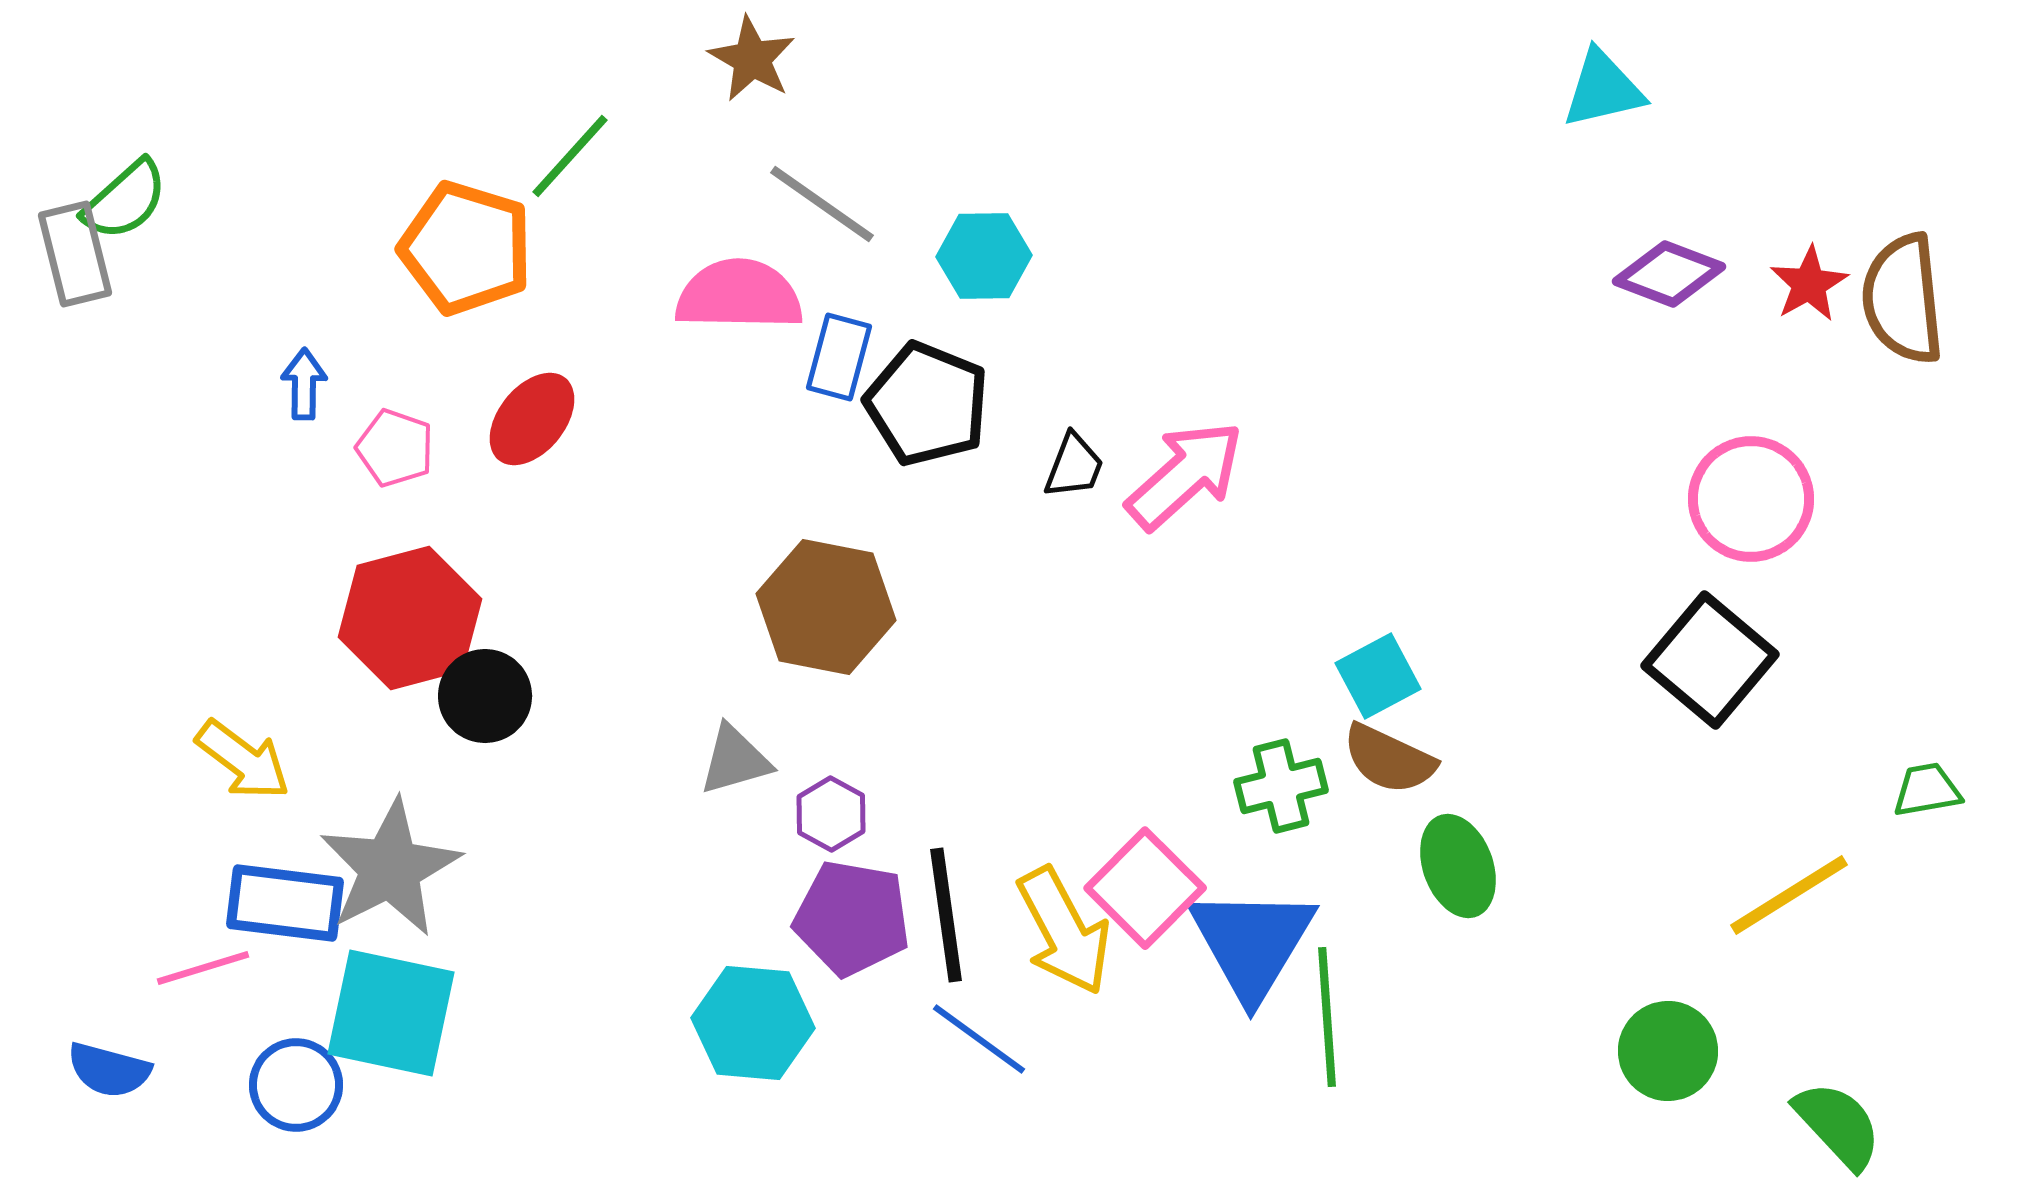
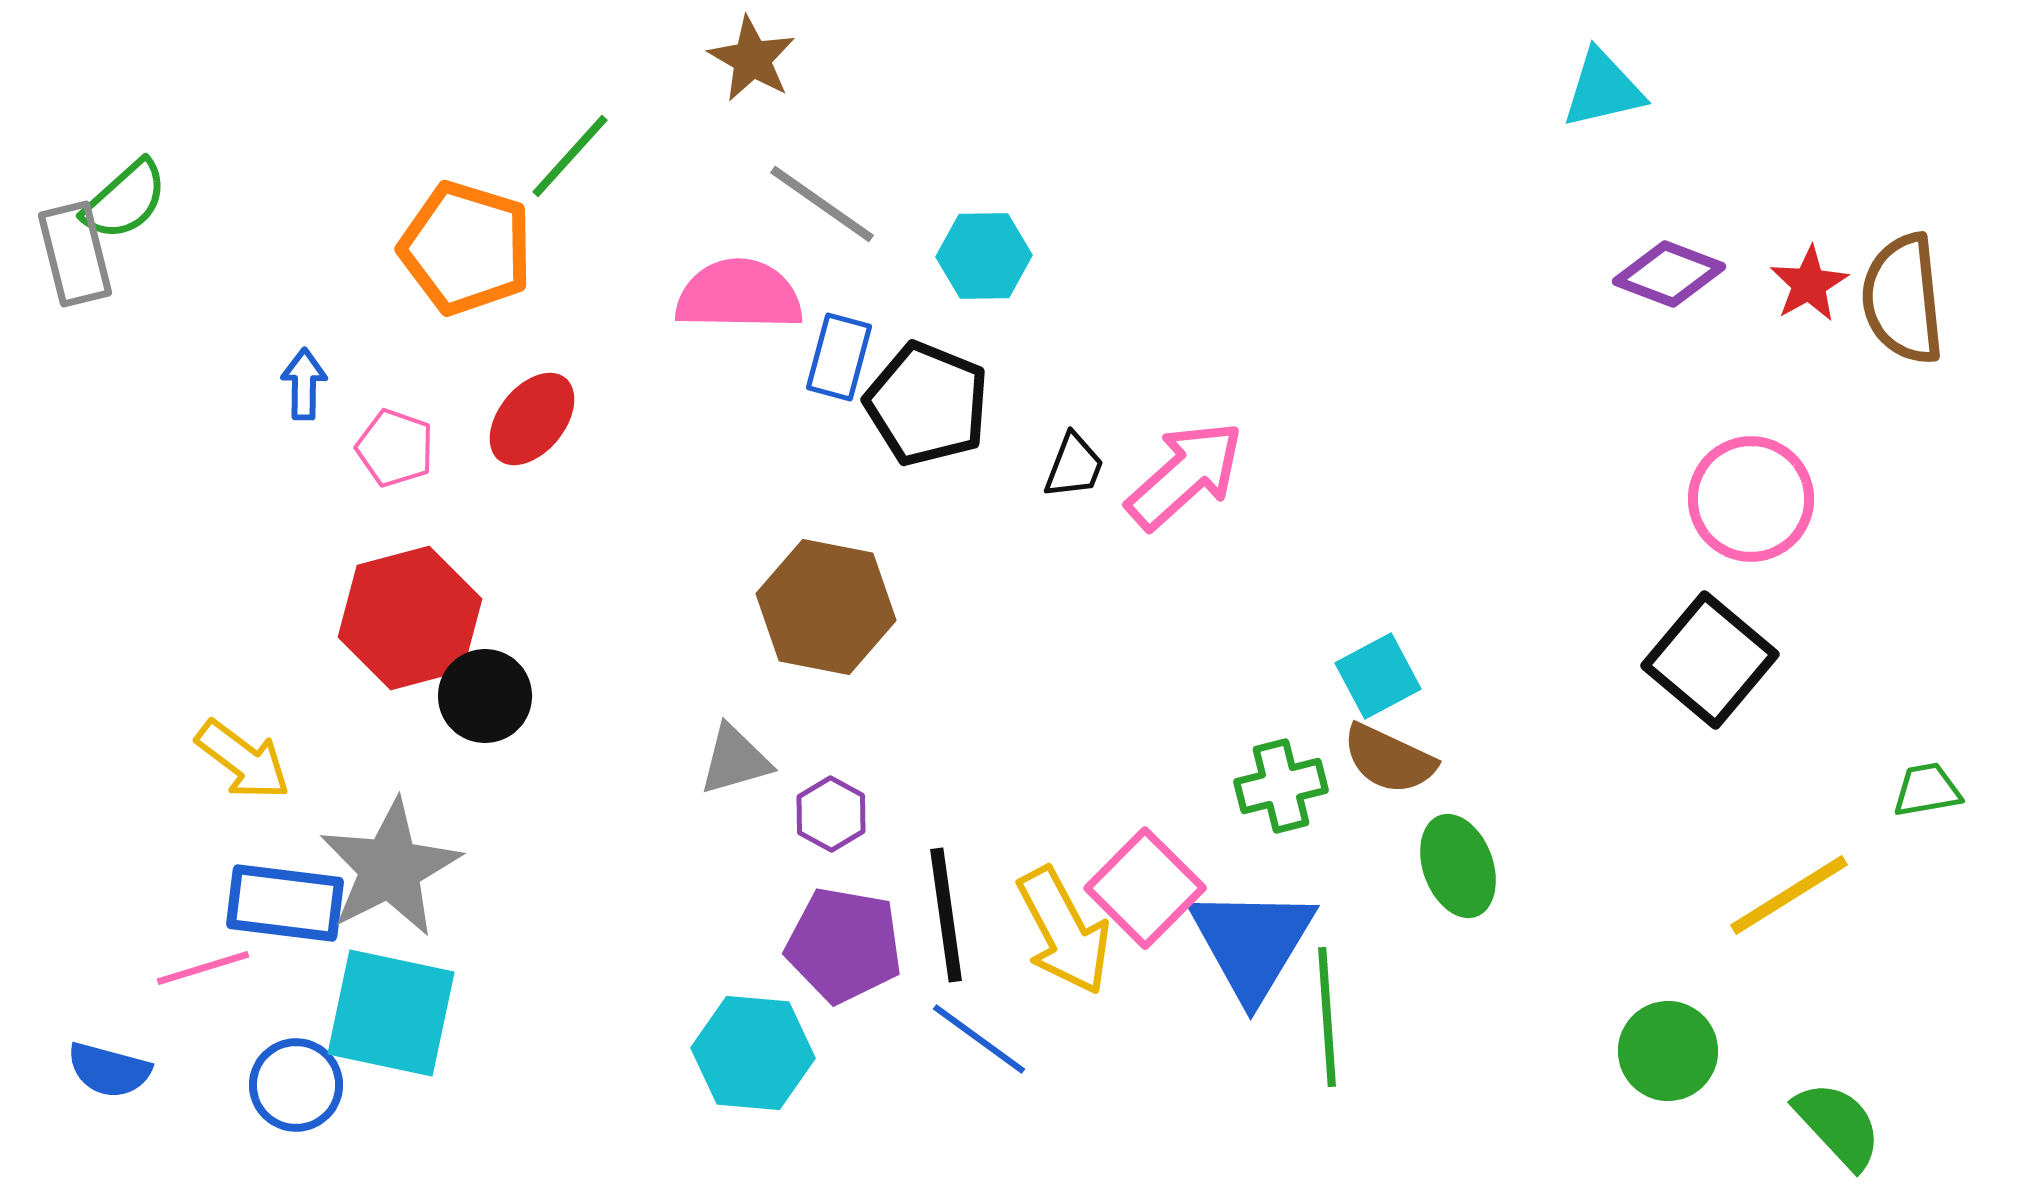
purple pentagon at (852, 918): moved 8 px left, 27 px down
cyan hexagon at (753, 1023): moved 30 px down
